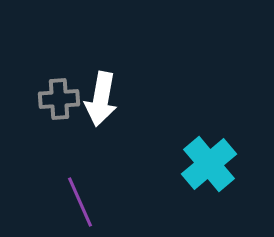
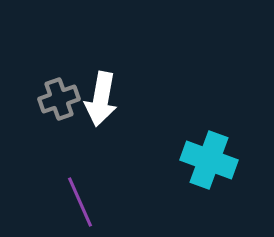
gray cross: rotated 15 degrees counterclockwise
cyan cross: moved 4 px up; rotated 30 degrees counterclockwise
